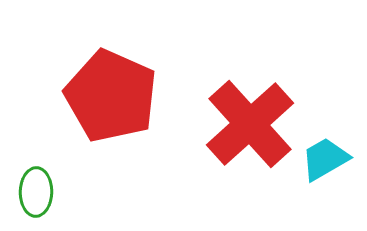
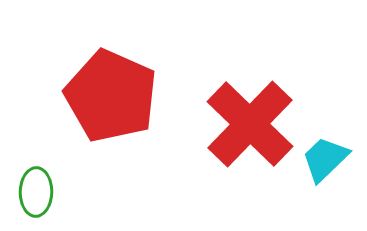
red cross: rotated 4 degrees counterclockwise
cyan trapezoid: rotated 14 degrees counterclockwise
